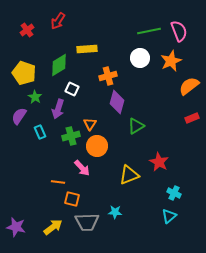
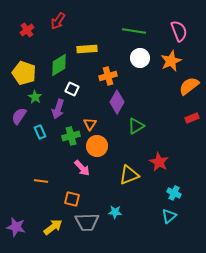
green line: moved 15 px left; rotated 20 degrees clockwise
purple diamond: rotated 15 degrees clockwise
orange line: moved 17 px left, 1 px up
